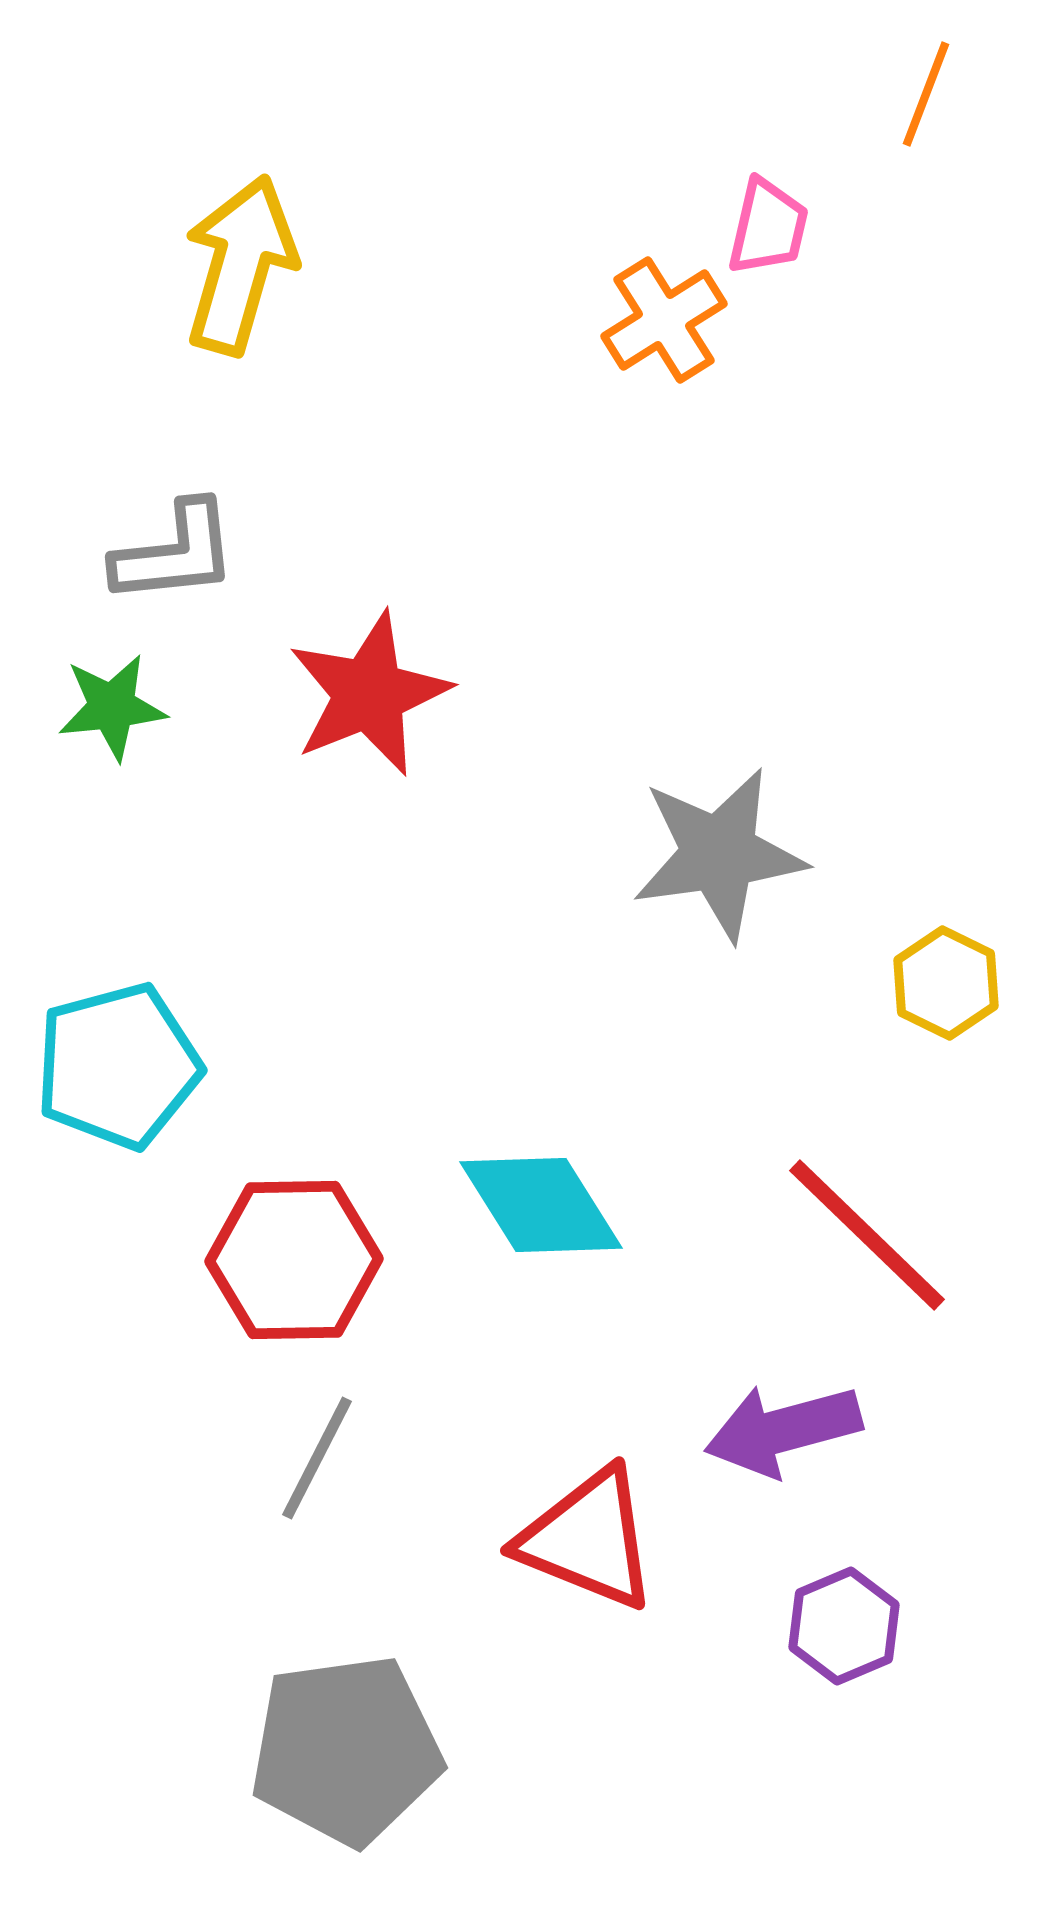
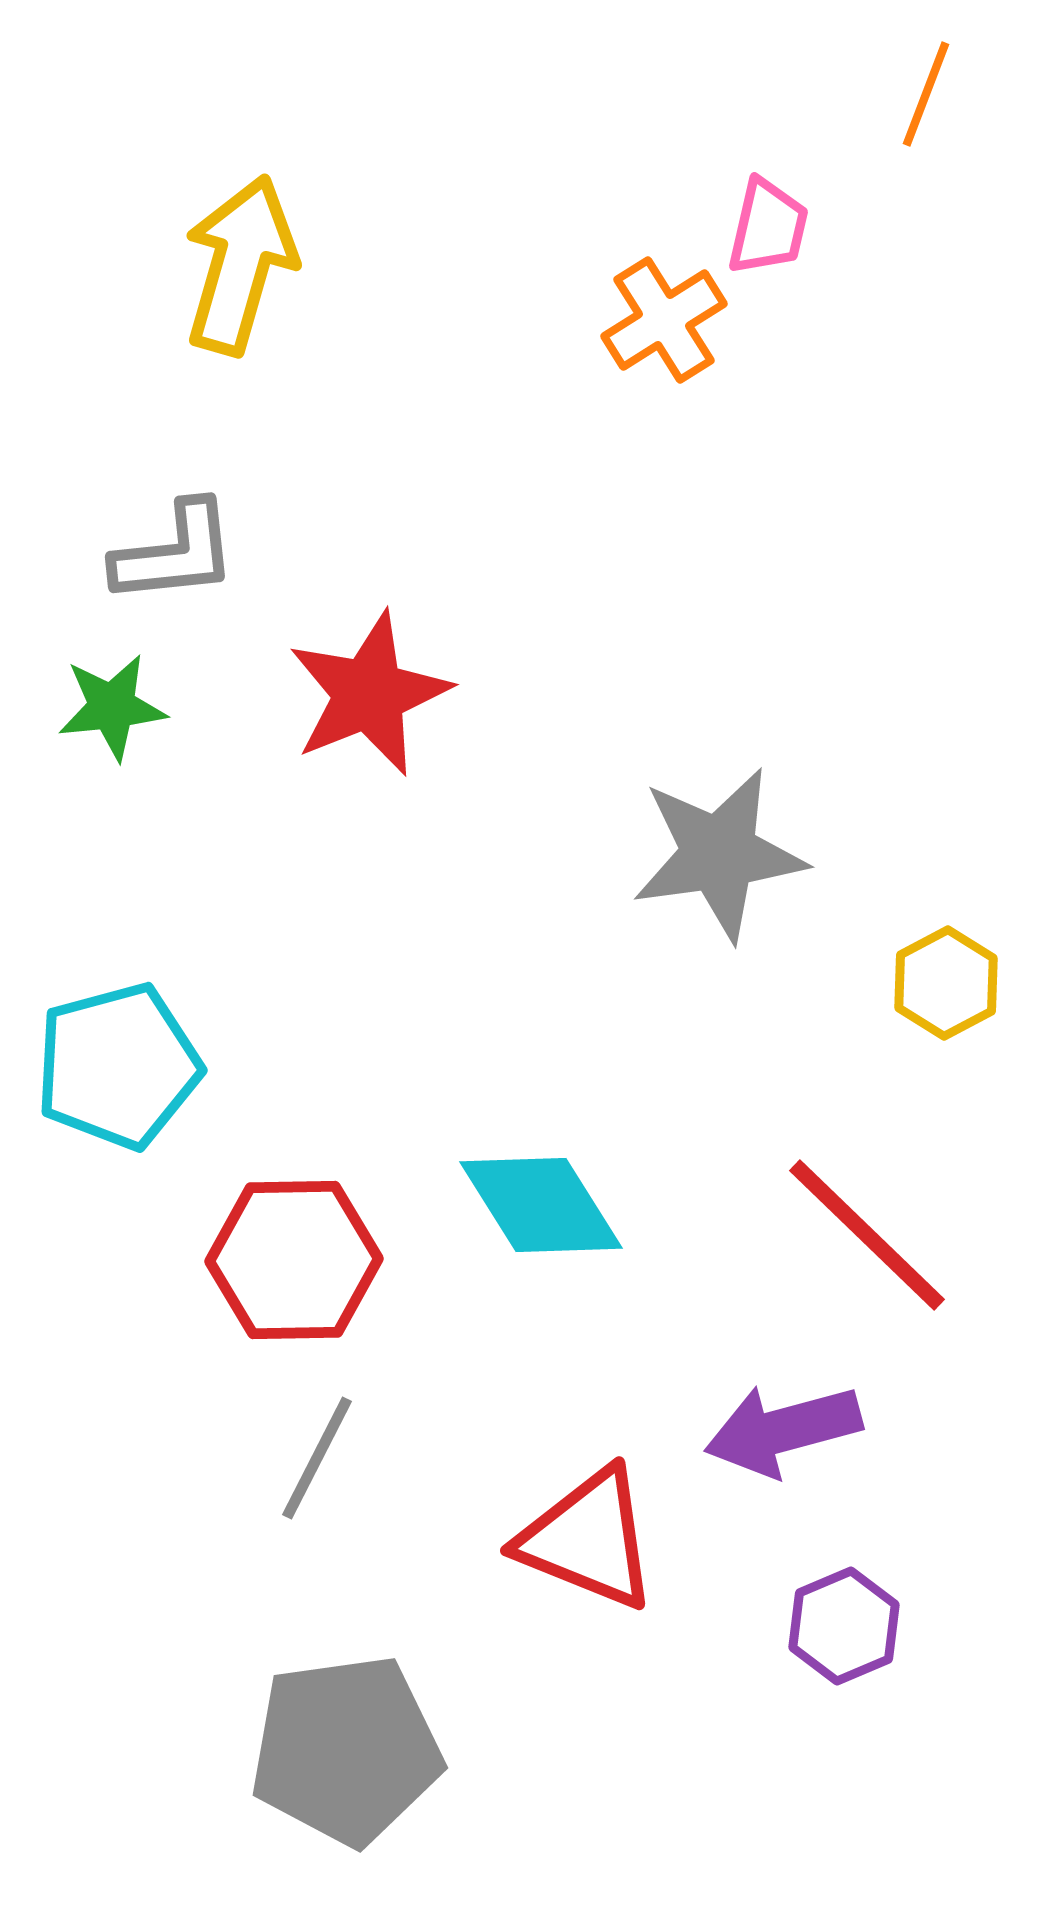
yellow hexagon: rotated 6 degrees clockwise
